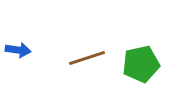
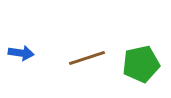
blue arrow: moved 3 px right, 3 px down
